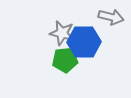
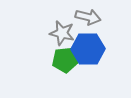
gray arrow: moved 23 px left
blue hexagon: moved 4 px right, 7 px down
